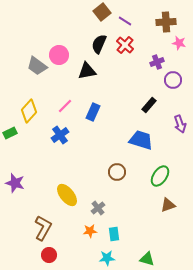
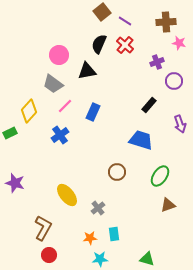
gray trapezoid: moved 16 px right, 18 px down
purple circle: moved 1 px right, 1 px down
orange star: moved 7 px down
cyan star: moved 7 px left, 1 px down
